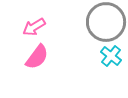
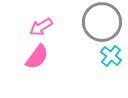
gray circle: moved 4 px left
pink arrow: moved 7 px right
